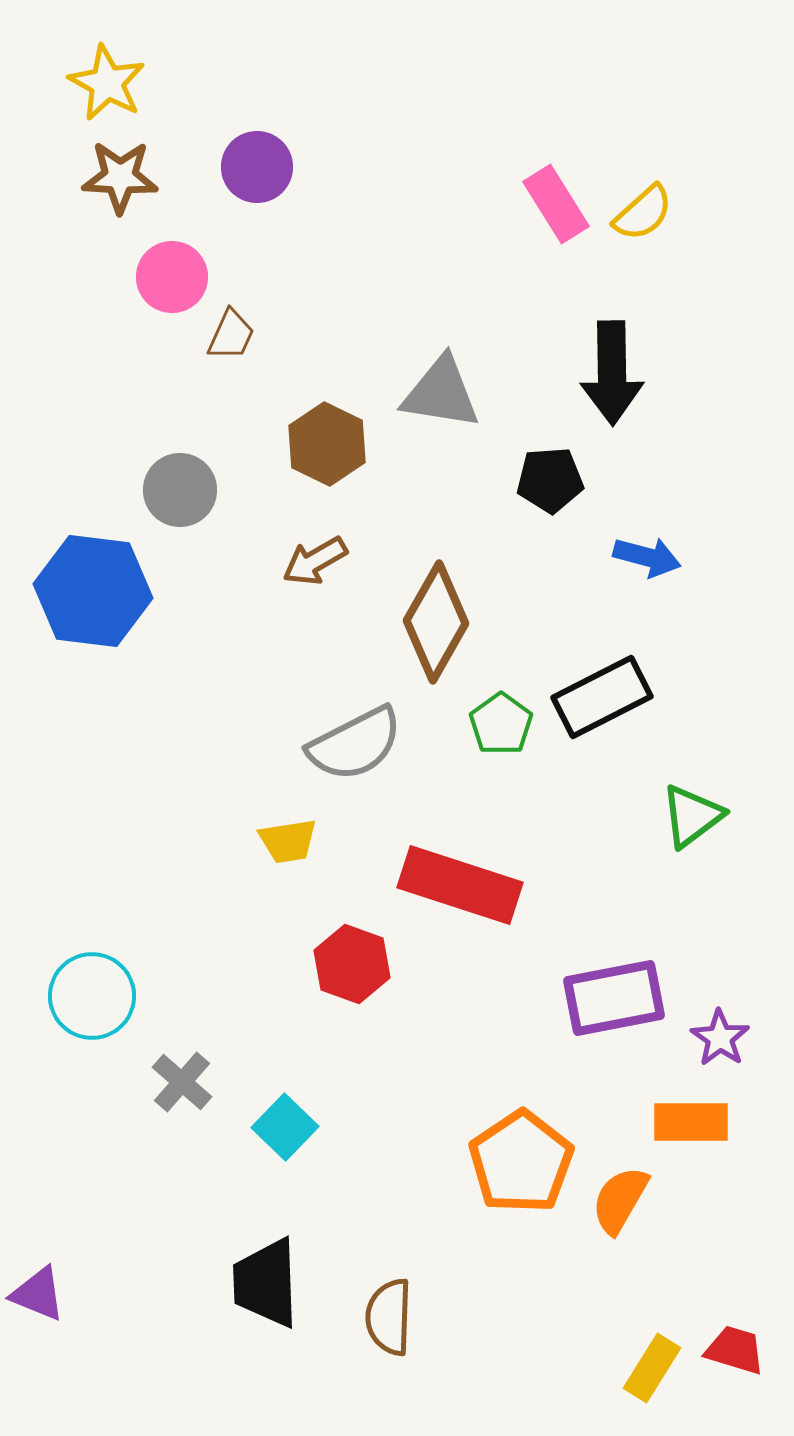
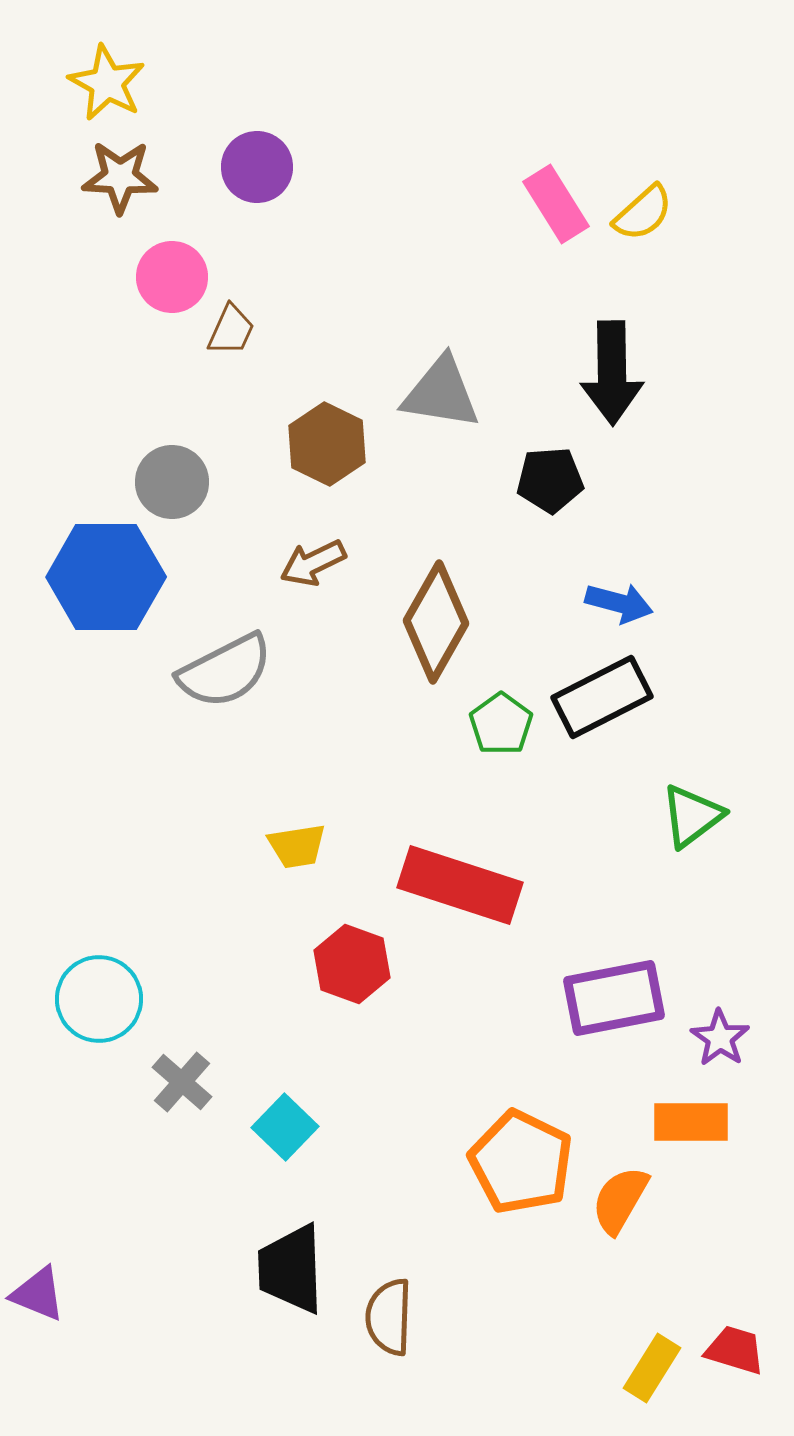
brown trapezoid: moved 5 px up
gray circle: moved 8 px left, 8 px up
blue arrow: moved 28 px left, 46 px down
brown arrow: moved 2 px left, 2 px down; rotated 4 degrees clockwise
blue hexagon: moved 13 px right, 14 px up; rotated 7 degrees counterclockwise
gray semicircle: moved 130 px left, 73 px up
yellow trapezoid: moved 9 px right, 5 px down
cyan circle: moved 7 px right, 3 px down
orange pentagon: rotated 12 degrees counterclockwise
black trapezoid: moved 25 px right, 14 px up
